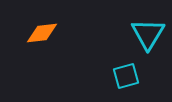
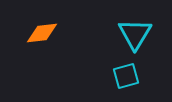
cyan triangle: moved 13 px left
